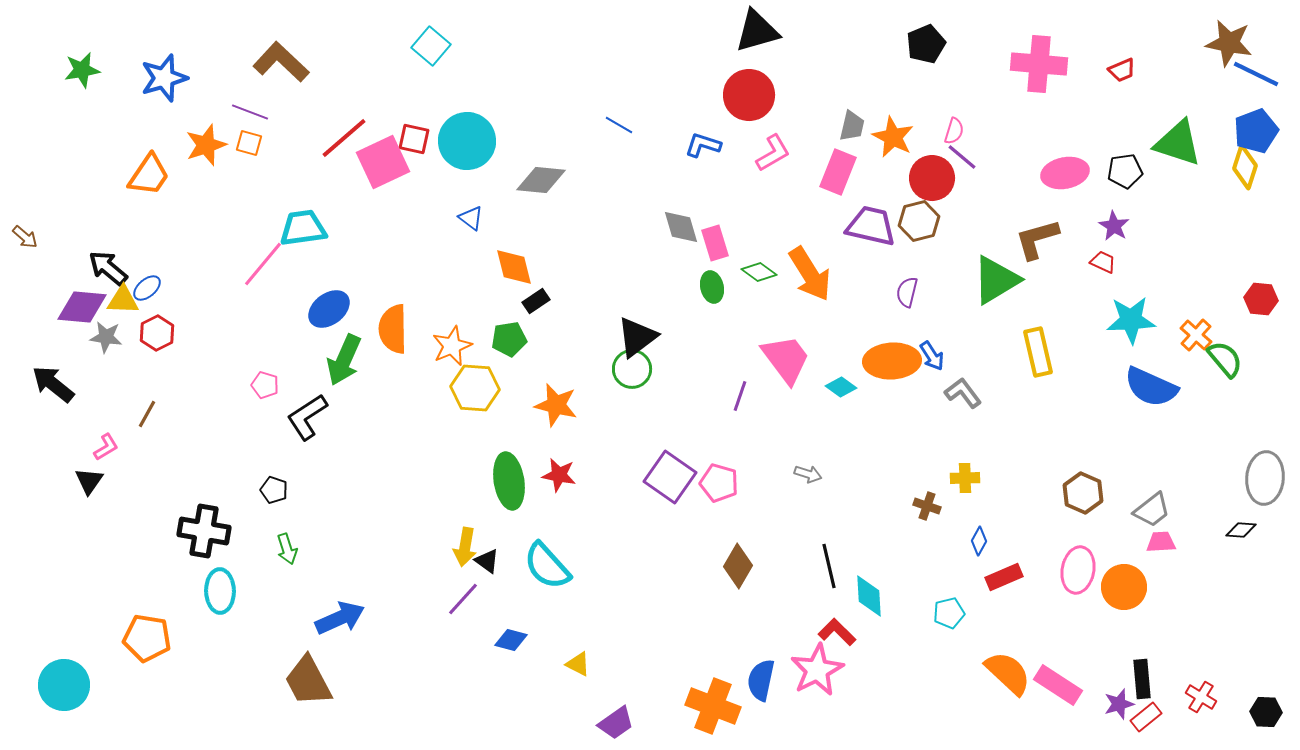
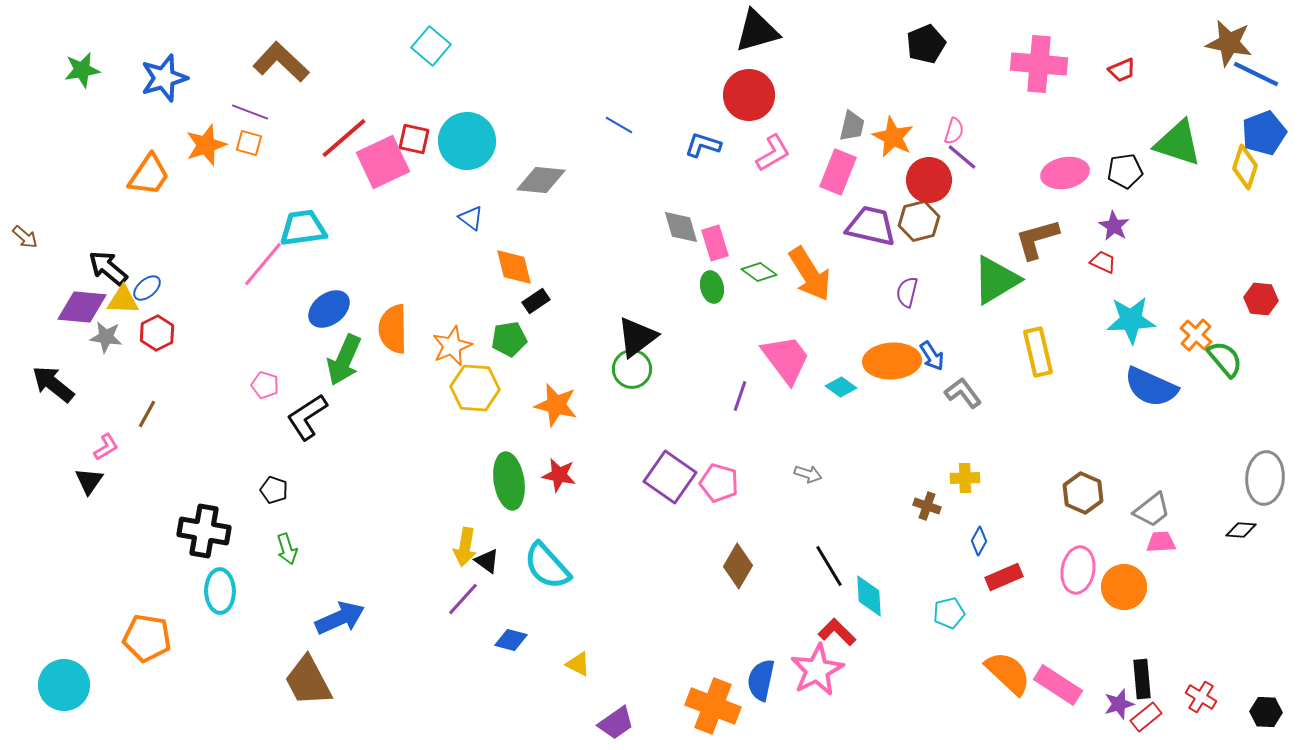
blue pentagon at (1256, 131): moved 8 px right, 2 px down
red circle at (932, 178): moved 3 px left, 2 px down
black line at (829, 566): rotated 18 degrees counterclockwise
